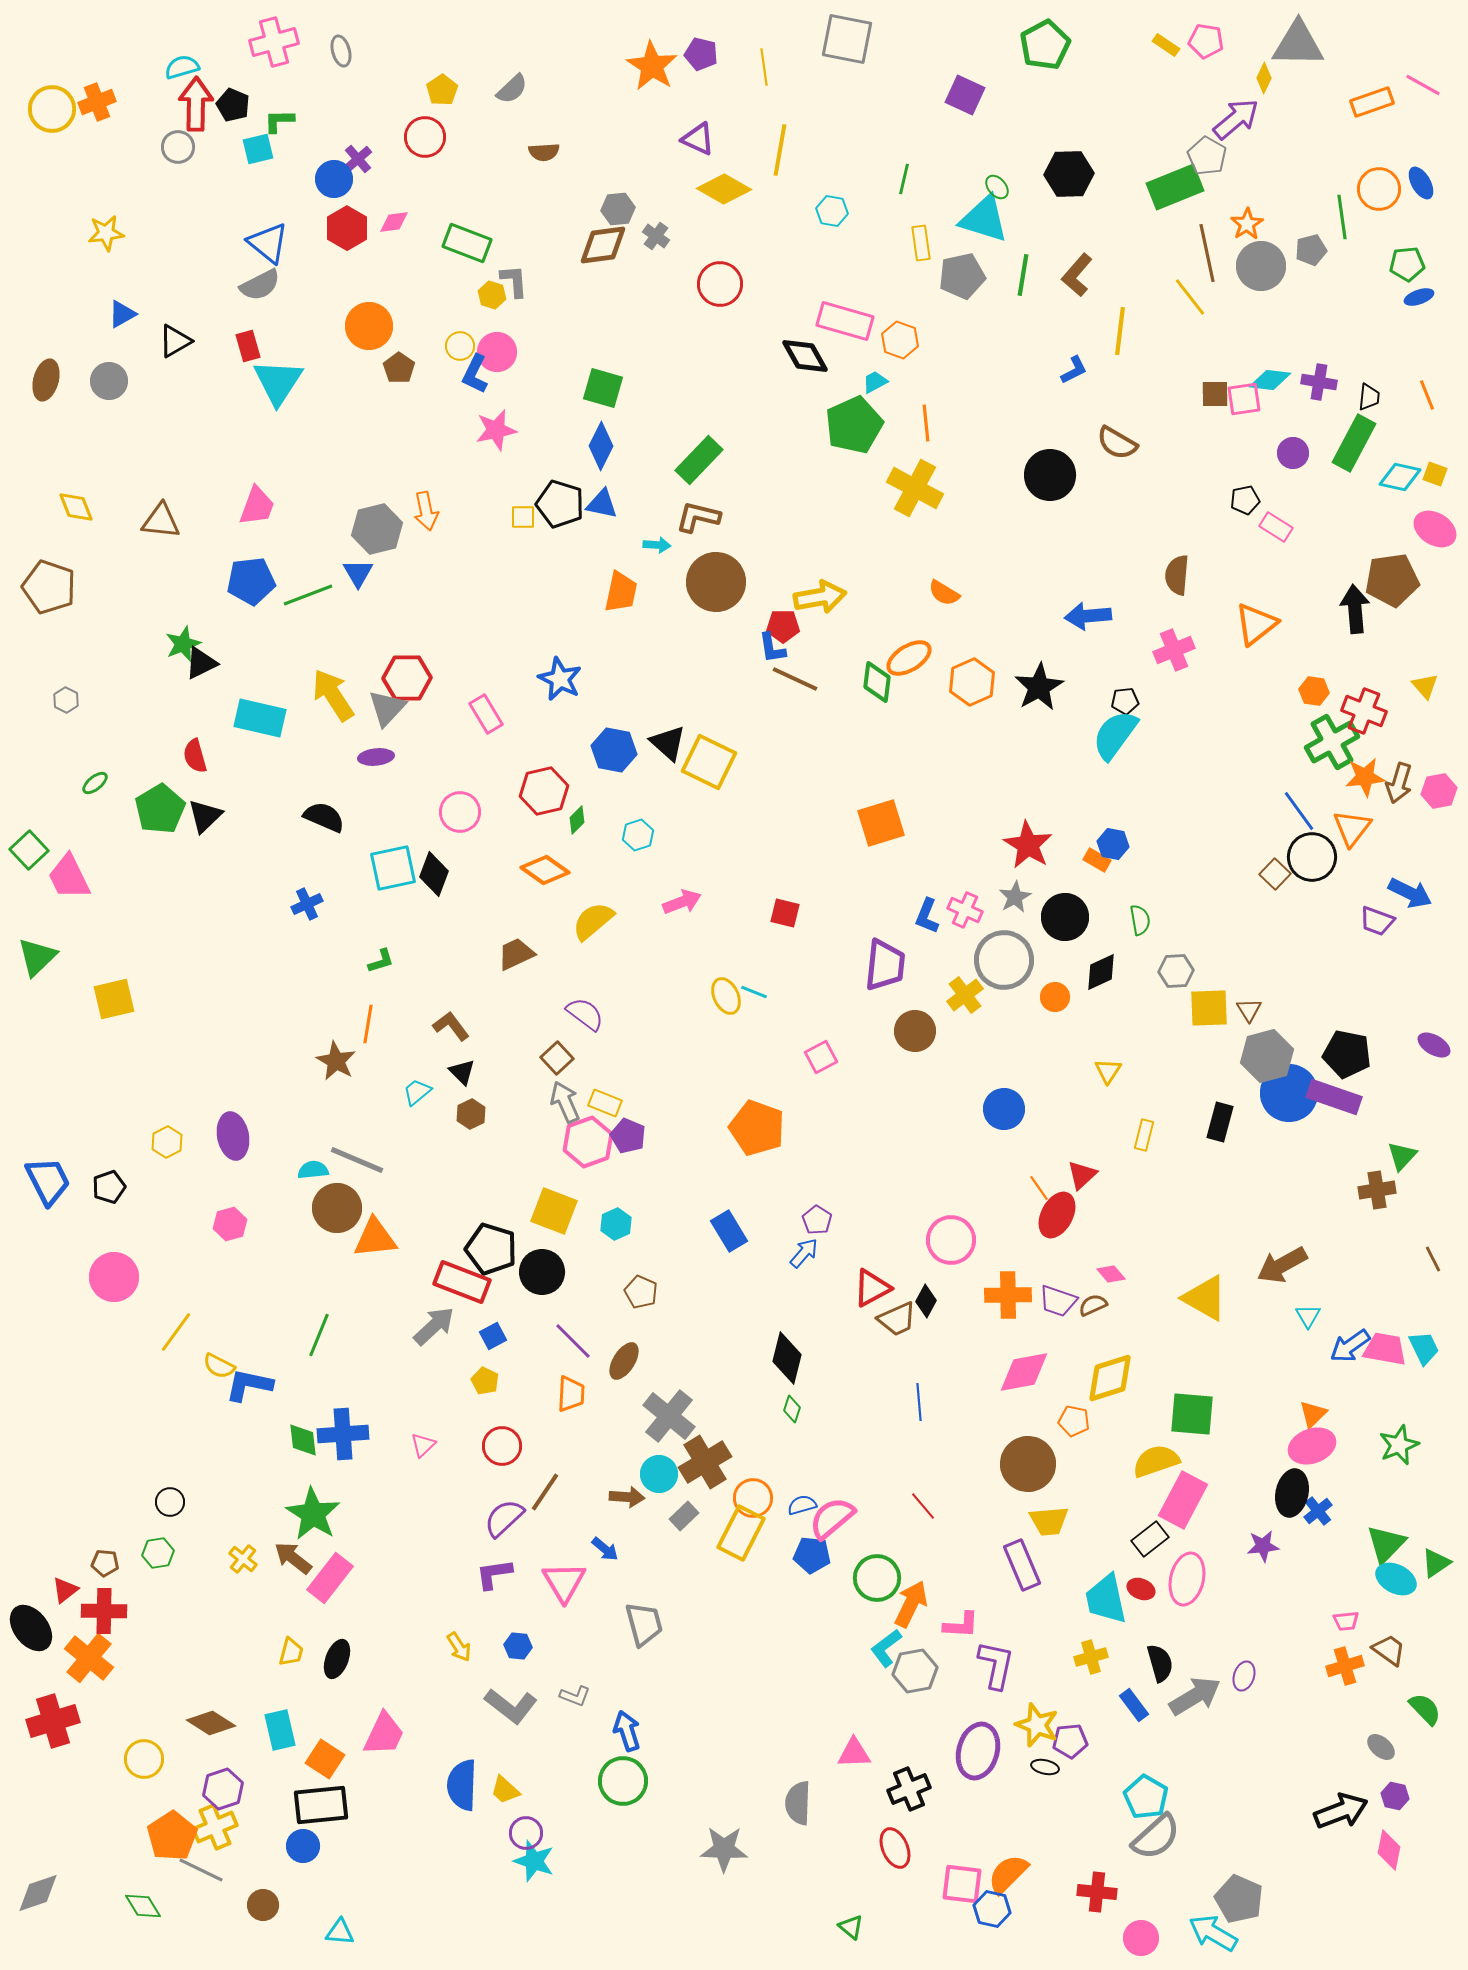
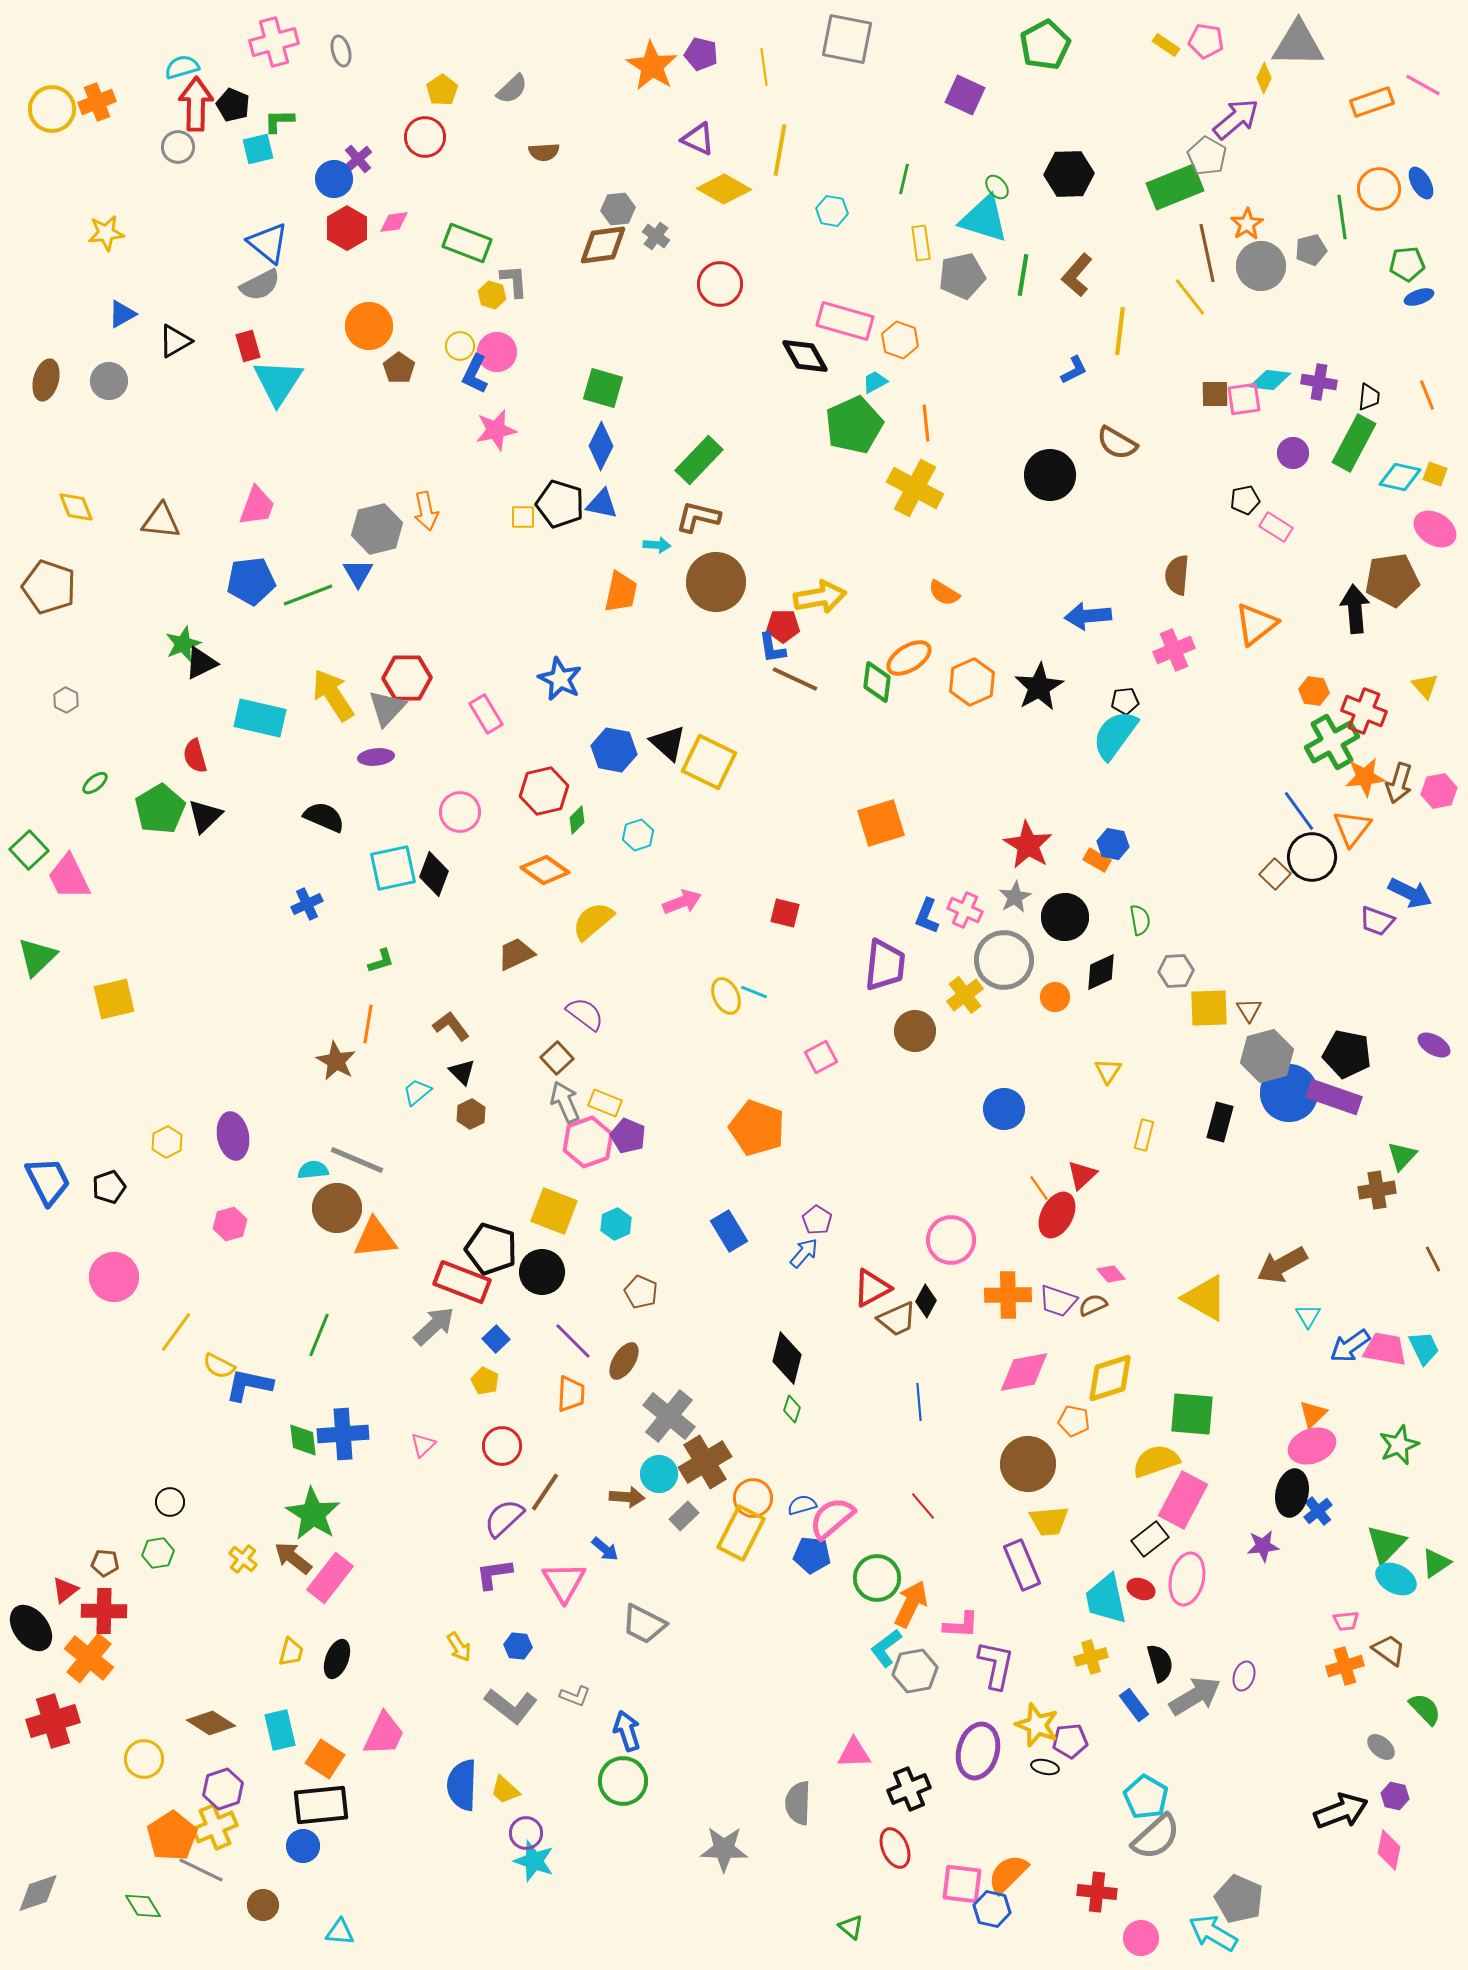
blue square at (493, 1336): moved 3 px right, 3 px down; rotated 16 degrees counterclockwise
gray trapezoid at (644, 1624): rotated 132 degrees clockwise
